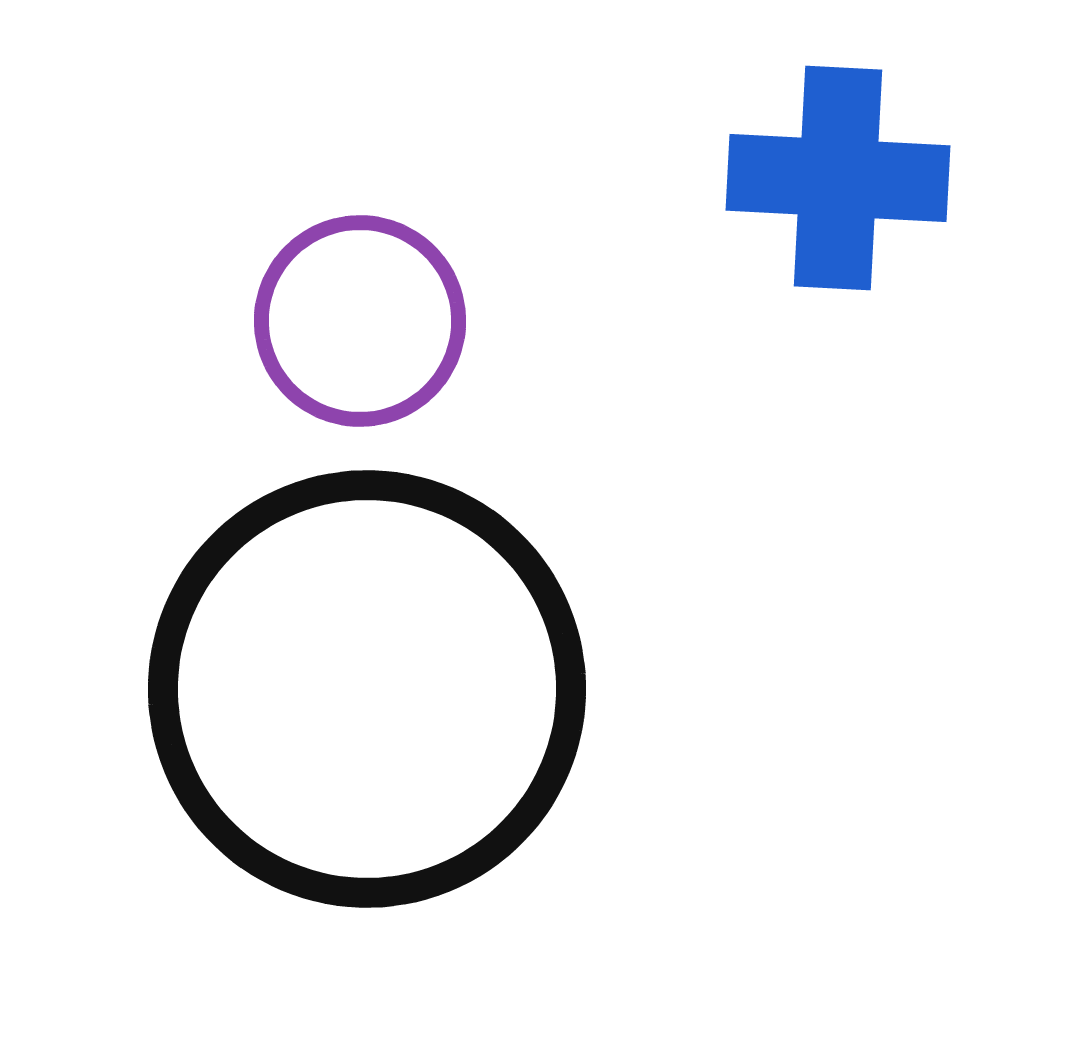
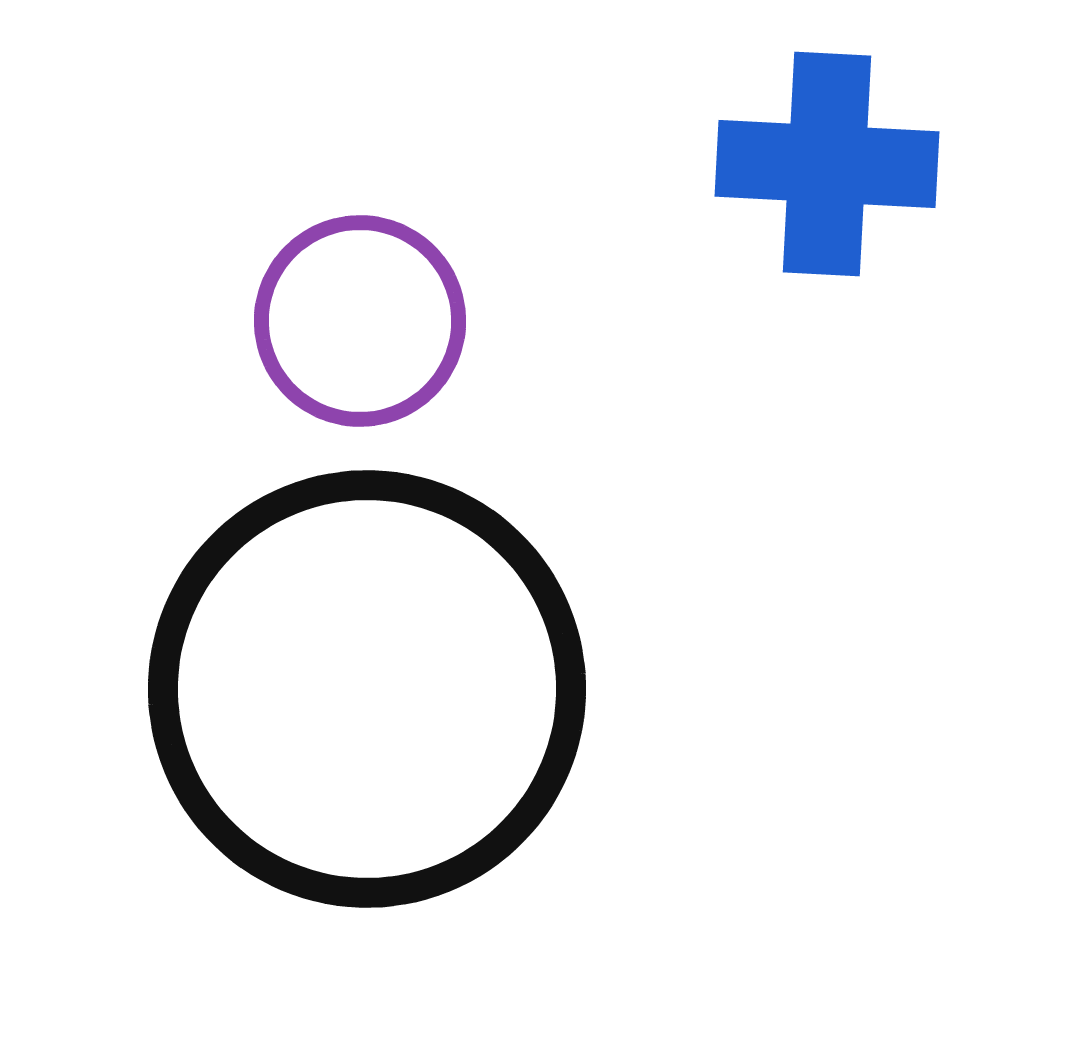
blue cross: moved 11 px left, 14 px up
